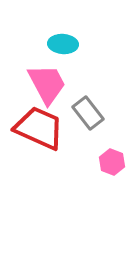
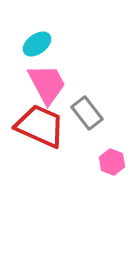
cyan ellipse: moved 26 px left; rotated 40 degrees counterclockwise
gray rectangle: moved 1 px left
red trapezoid: moved 1 px right, 2 px up
